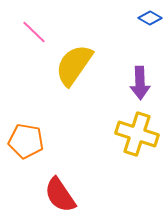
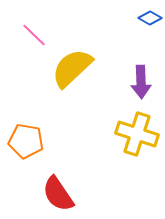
pink line: moved 3 px down
yellow semicircle: moved 2 px left, 3 px down; rotated 12 degrees clockwise
purple arrow: moved 1 px right, 1 px up
red semicircle: moved 2 px left, 1 px up
